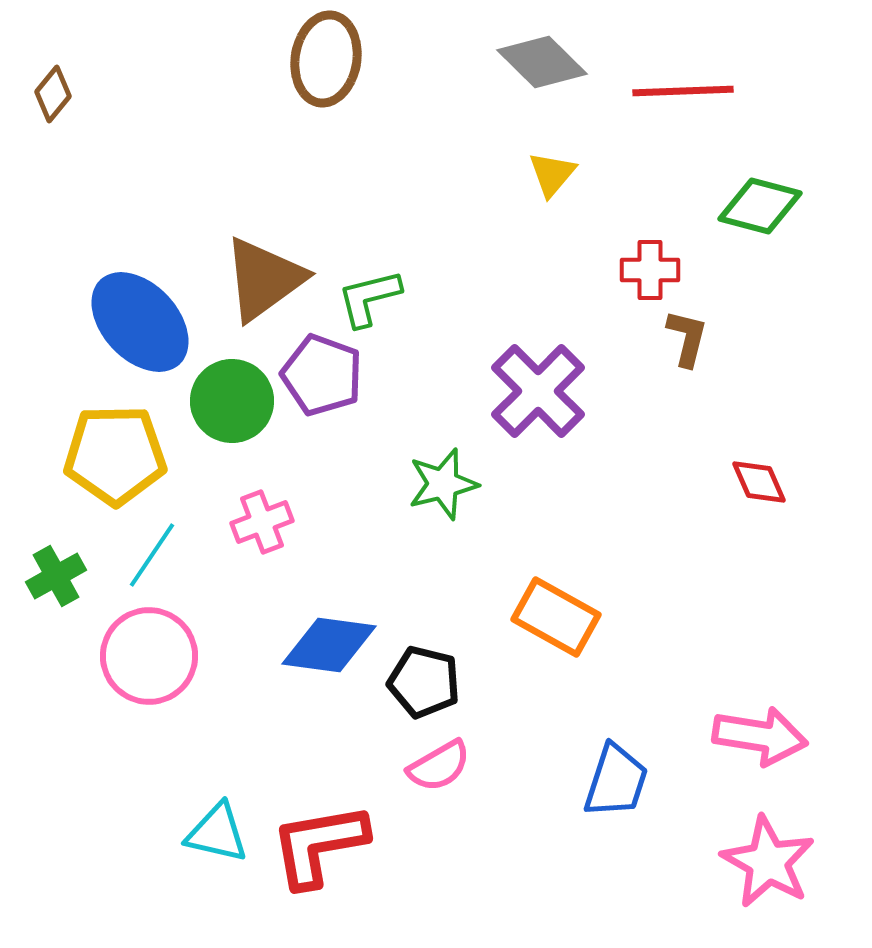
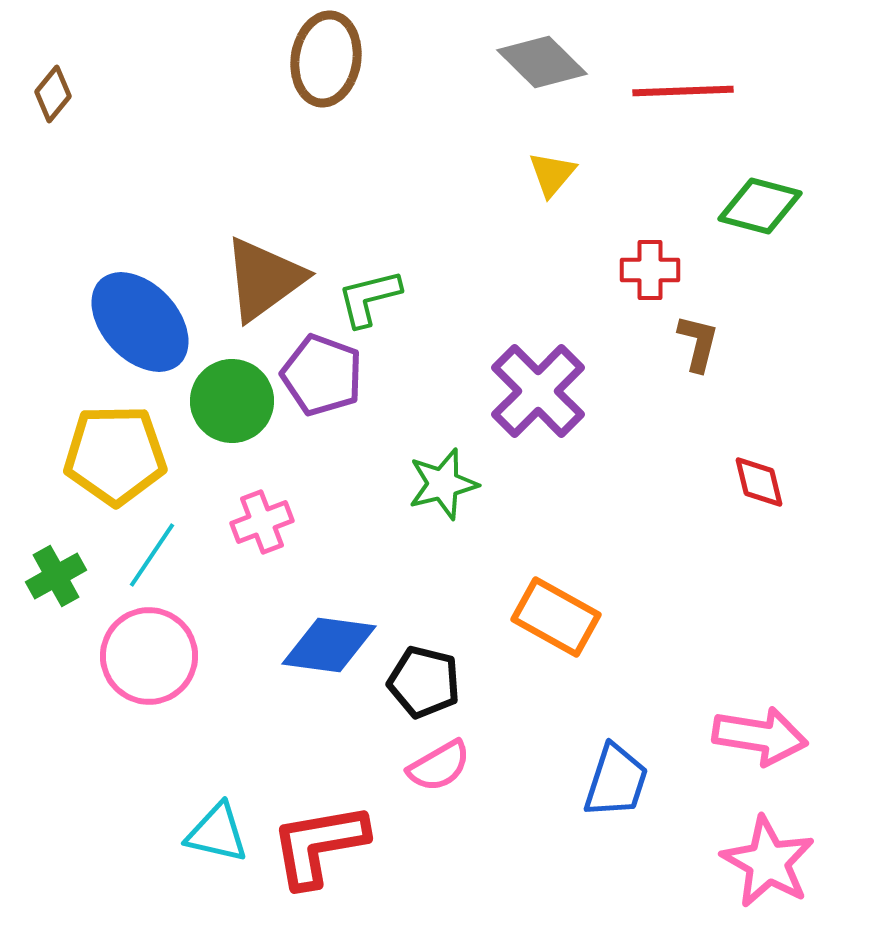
brown L-shape: moved 11 px right, 5 px down
red diamond: rotated 10 degrees clockwise
